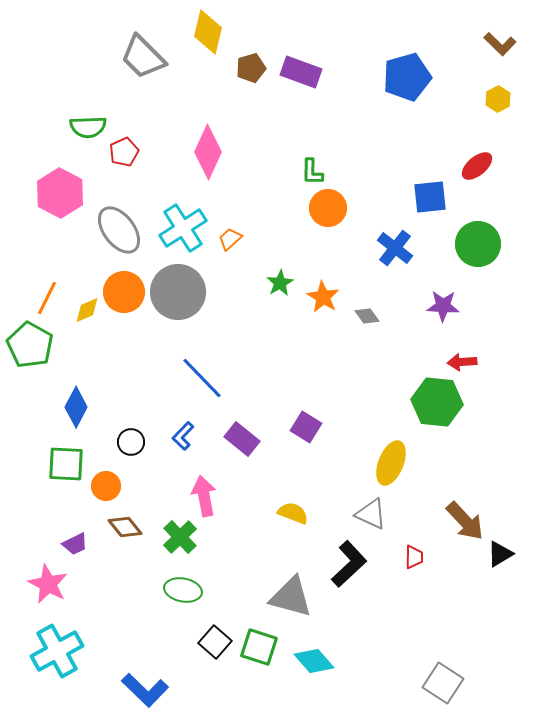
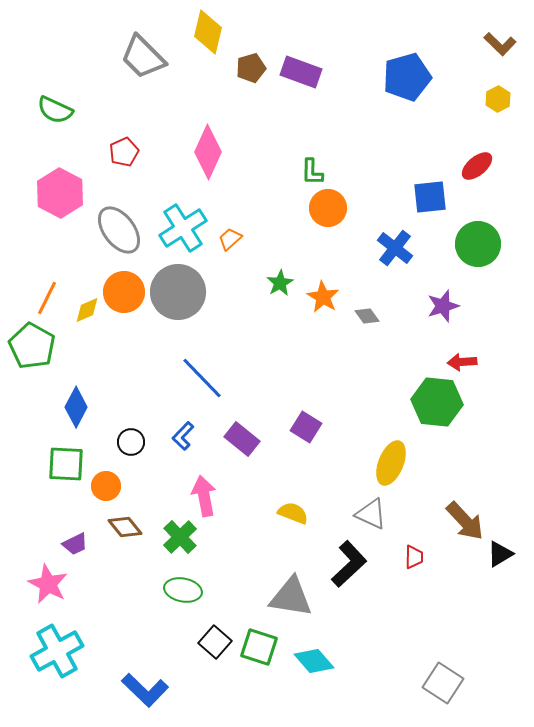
green semicircle at (88, 127): moved 33 px left, 17 px up; rotated 27 degrees clockwise
purple star at (443, 306): rotated 20 degrees counterclockwise
green pentagon at (30, 345): moved 2 px right, 1 px down
gray triangle at (291, 597): rotated 6 degrees counterclockwise
